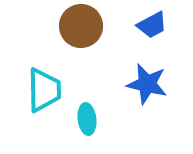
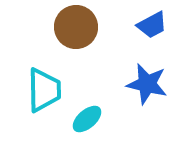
brown circle: moved 5 px left, 1 px down
cyan ellipse: rotated 56 degrees clockwise
